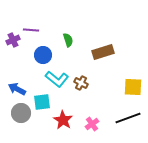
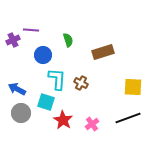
cyan L-shape: rotated 125 degrees counterclockwise
cyan square: moved 4 px right; rotated 24 degrees clockwise
